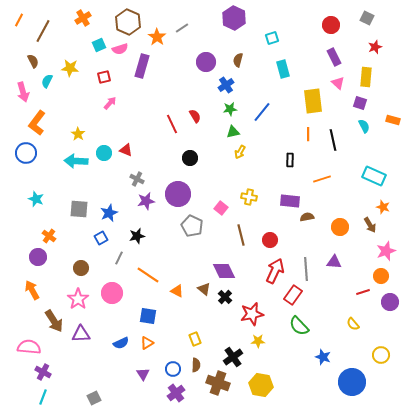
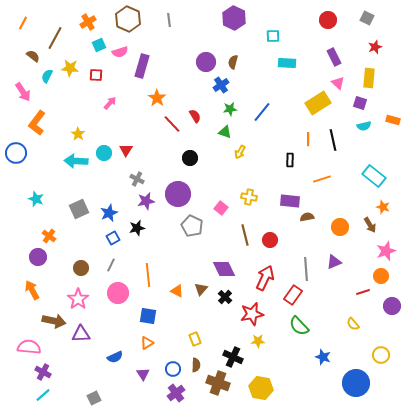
orange cross at (83, 18): moved 5 px right, 4 px down
orange line at (19, 20): moved 4 px right, 3 px down
brown hexagon at (128, 22): moved 3 px up
red circle at (331, 25): moved 3 px left, 5 px up
gray line at (182, 28): moved 13 px left, 8 px up; rotated 64 degrees counterclockwise
brown line at (43, 31): moved 12 px right, 7 px down
orange star at (157, 37): moved 61 px down
cyan square at (272, 38): moved 1 px right, 2 px up; rotated 16 degrees clockwise
pink semicircle at (120, 49): moved 3 px down
brown semicircle at (238, 60): moved 5 px left, 2 px down
brown semicircle at (33, 61): moved 5 px up; rotated 24 degrees counterclockwise
cyan rectangle at (283, 69): moved 4 px right, 6 px up; rotated 72 degrees counterclockwise
red square at (104, 77): moved 8 px left, 2 px up; rotated 16 degrees clockwise
yellow rectangle at (366, 77): moved 3 px right, 1 px down
cyan semicircle at (47, 81): moved 5 px up
blue cross at (226, 85): moved 5 px left
pink arrow at (23, 92): rotated 18 degrees counterclockwise
yellow rectangle at (313, 101): moved 5 px right, 2 px down; rotated 65 degrees clockwise
red line at (172, 124): rotated 18 degrees counterclockwise
cyan semicircle at (364, 126): rotated 104 degrees clockwise
green triangle at (233, 132): moved 8 px left; rotated 32 degrees clockwise
orange line at (308, 134): moved 5 px down
red triangle at (126, 150): rotated 40 degrees clockwise
blue circle at (26, 153): moved 10 px left
cyan rectangle at (374, 176): rotated 15 degrees clockwise
gray square at (79, 209): rotated 30 degrees counterclockwise
brown line at (241, 235): moved 4 px right
black star at (137, 236): moved 8 px up
blue square at (101, 238): moved 12 px right
gray line at (119, 258): moved 8 px left, 7 px down
purple triangle at (334, 262): rotated 28 degrees counterclockwise
purple diamond at (224, 271): moved 2 px up
red arrow at (275, 271): moved 10 px left, 7 px down
orange line at (148, 275): rotated 50 degrees clockwise
brown triangle at (204, 289): moved 3 px left; rotated 32 degrees clockwise
pink circle at (112, 293): moved 6 px right
purple circle at (390, 302): moved 2 px right, 4 px down
brown arrow at (54, 321): rotated 45 degrees counterclockwise
blue semicircle at (121, 343): moved 6 px left, 14 px down
black cross at (233, 357): rotated 30 degrees counterclockwise
blue circle at (352, 382): moved 4 px right, 1 px down
yellow hexagon at (261, 385): moved 3 px down
cyan line at (43, 397): moved 2 px up; rotated 28 degrees clockwise
